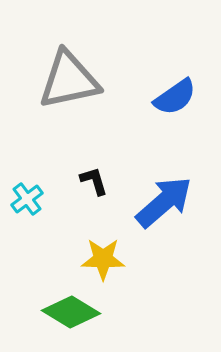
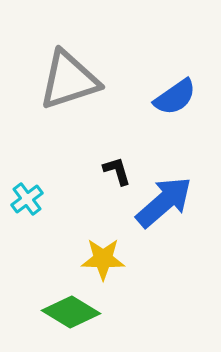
gray triangle: rotated 6 degrees counterclockwise
black L-shape: moved 23 px right, 10 px up
